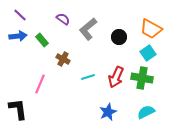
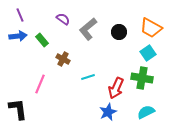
purple line: rotated 24 degrees clockwise
orange trapezoid: moved 1 px up
black circle: moved 5 px up
red arrow: moved 11 px down
